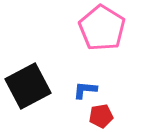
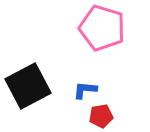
pink pentagon: rotated 15 degrees counterclockwise
